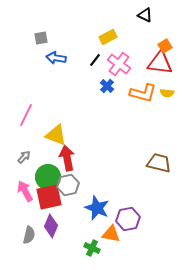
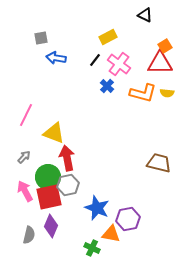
red triangle: rotated 8 degrees counterclockwise
yellow triangle: moved 2 px left, 2 px up
